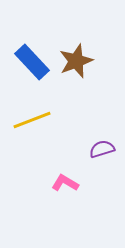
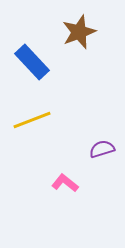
brown star: moved 3 px right, 29 px up
pink L-shape: rotated 8 degrees clockwise
